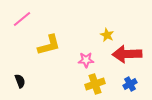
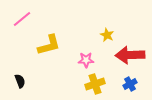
red arrow: moved 3 px right, 1 px down
